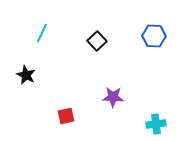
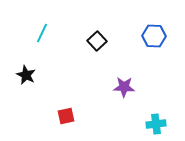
purple star: moved 11 px right, 10 px up
